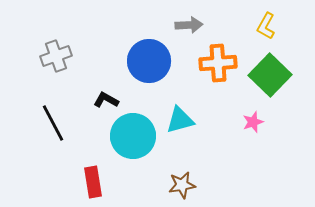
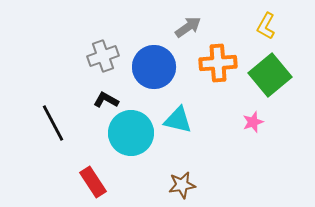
gray arrow: moved 1 px left, 2 px down; rotated 32 degrees counterclockwise
gray cross: moved 47 px right
blue circle: moved 5 px right, 6 px down
green square: rotated 6 degrees clockwise
cyan triangle: moved 2 px left; rotated 28 degrees clockwise
cyan circle: moved 2 px left, 3 px up
red rectangle: rotated 24 degrees counterclockwise
